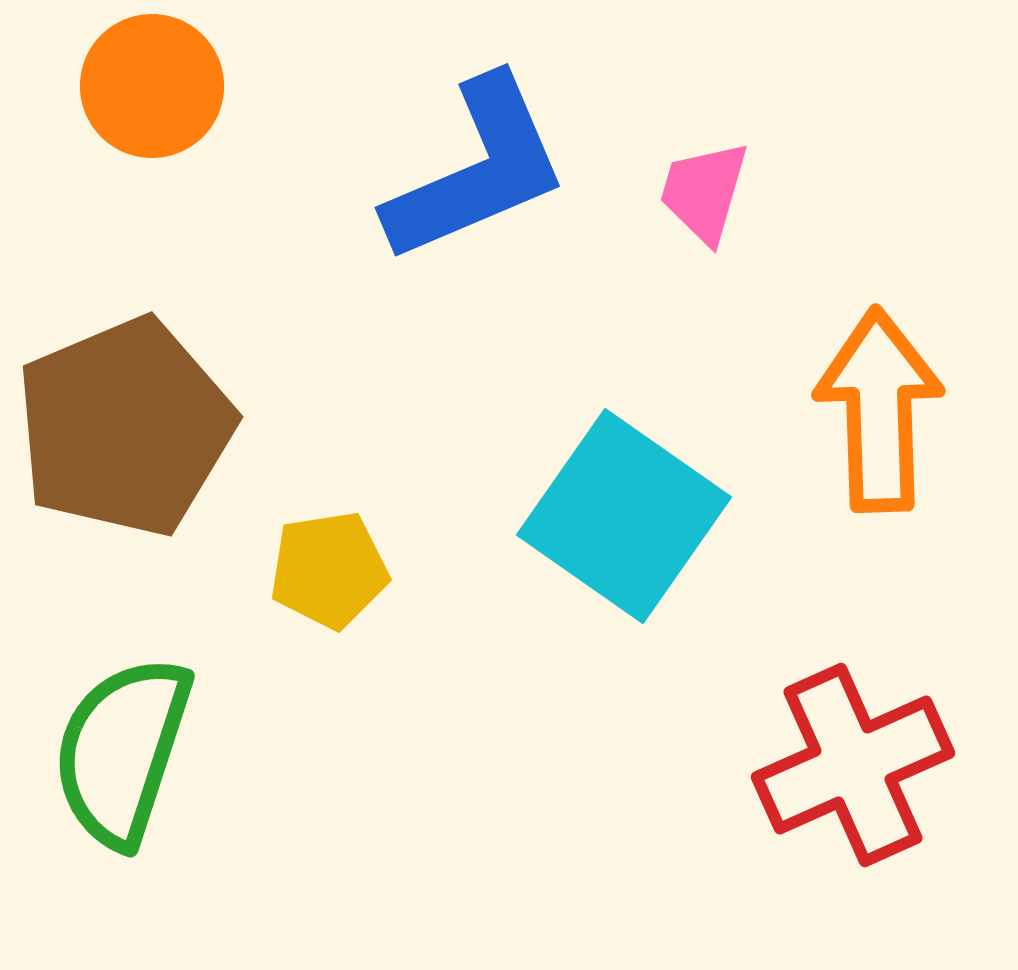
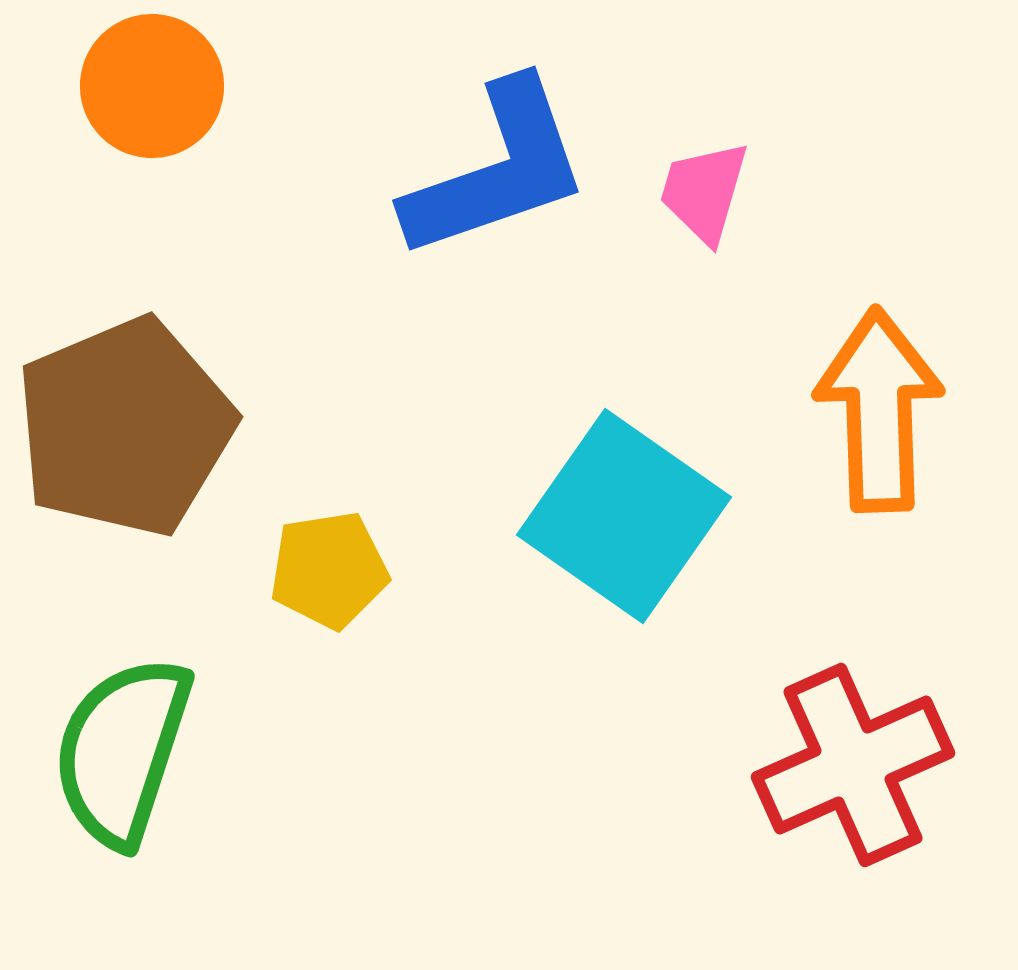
blue L-shape: moved 20 px right; rotated 4 degrees clockwise
